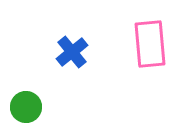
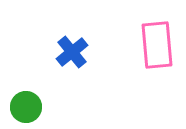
pink rectangle: moved 7 px right, 1 px down
